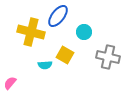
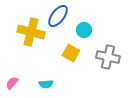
cyan circle: moved 2 px up
yellow square: moved 6 px right, 2 px up
cyan semicircle: moved 1 px right, 19 px down
pink semicircle: moved 2 px right
